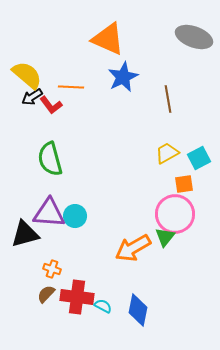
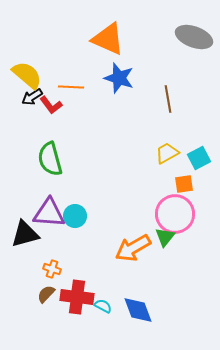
blue star: moved 4 px left, 1 px down; rotated 28 degrees counterclockwise
blue diamond: rotated 32 degrees counterclockwise
